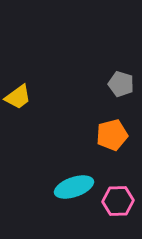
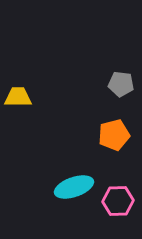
gray pentagon: rotated 10 degrees counterclockwise
yellow trapezoid: rotated 144 degrees counterclockwise
orange pentagon: moved 2 px right
